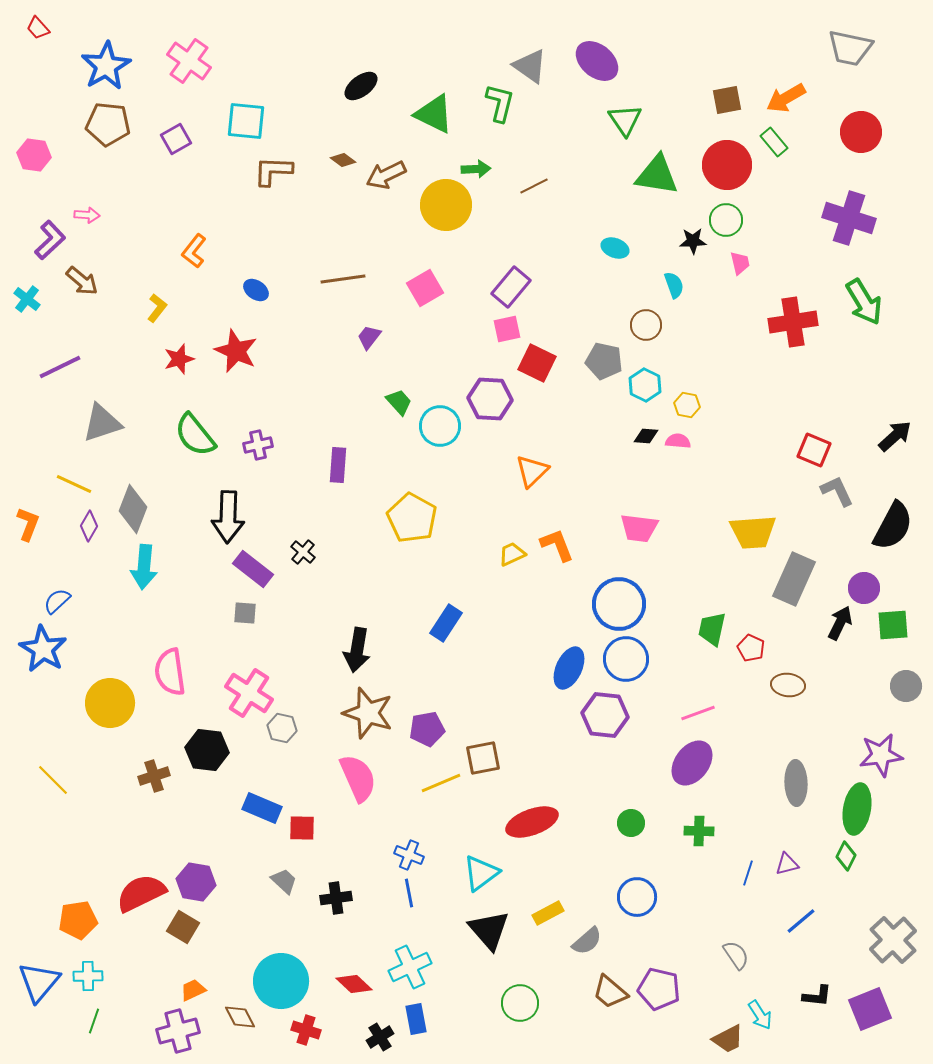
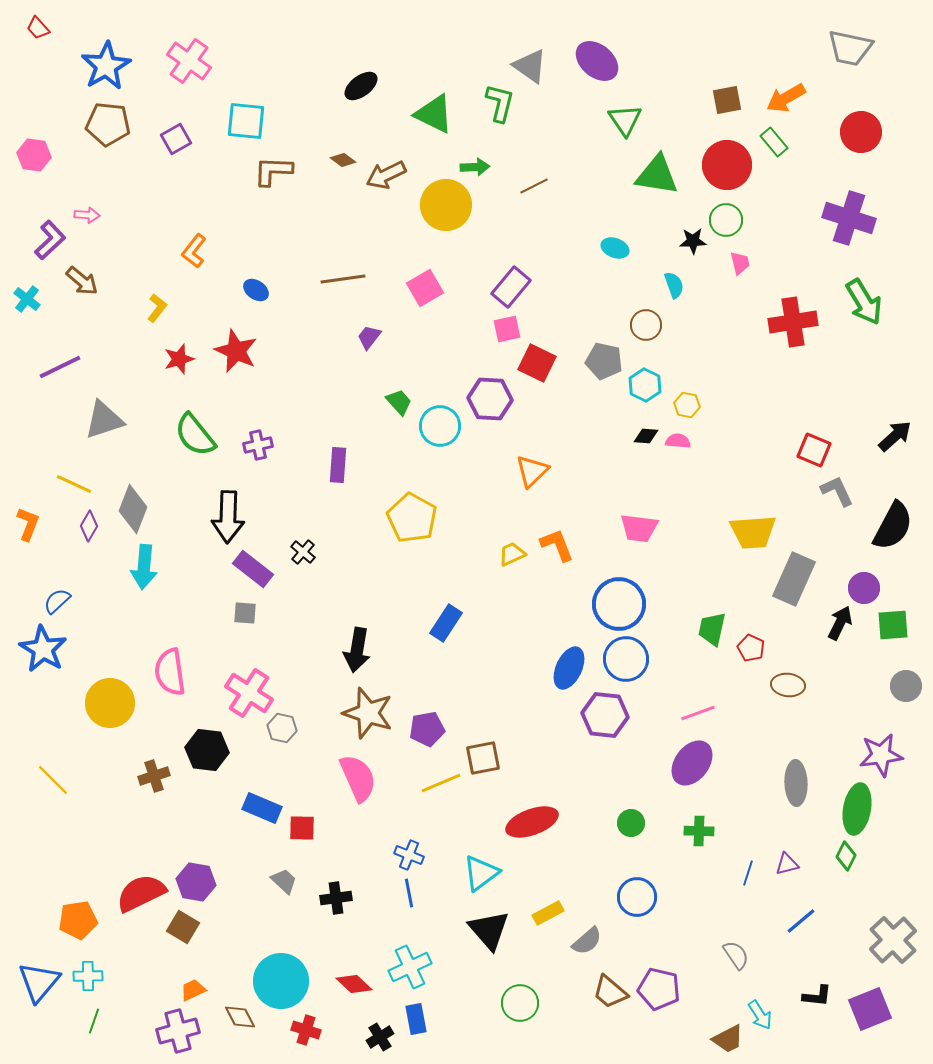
green arrow at (476, 169): moved 1 px left, 2 px up
gray triangle at (102, 423): moved 2 px right, 3 px up
